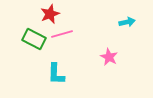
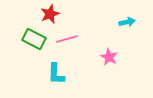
pink line: moved 5 px right, 5 px down
